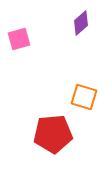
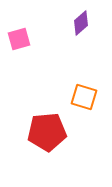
red pentagon: moved 6 px left, 2 px up
